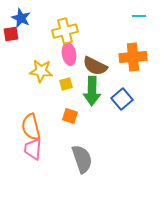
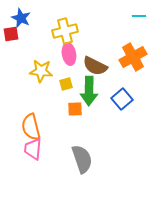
orange cross: rotated 24 degrees counterclockwise
green arrow: moved 3 px left
orange square: moved 5 px right, 7 px up; rotated 21 degrees counterclockwise
